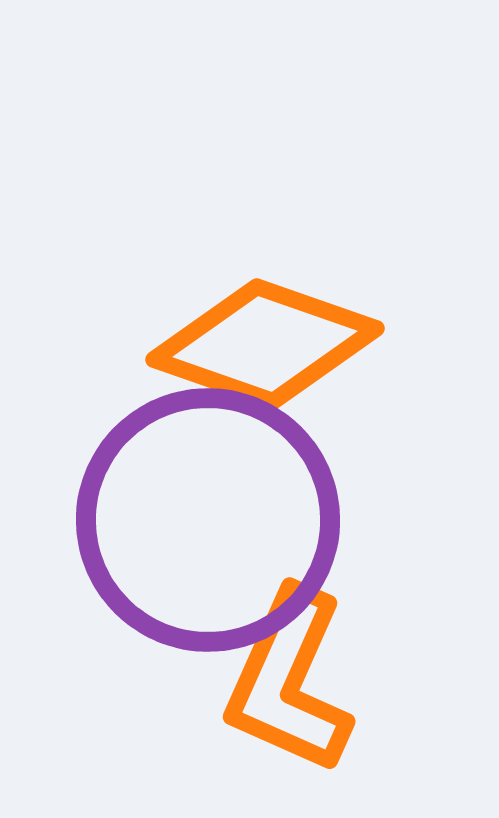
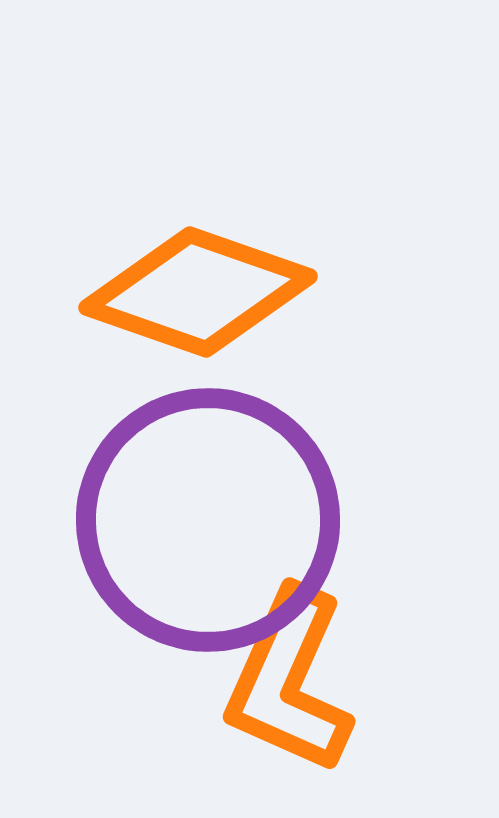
orange diamond: moved 67 px left, 52 px up
